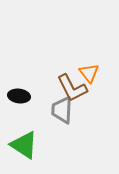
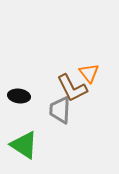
gray trapezoid: moved 2 px left
